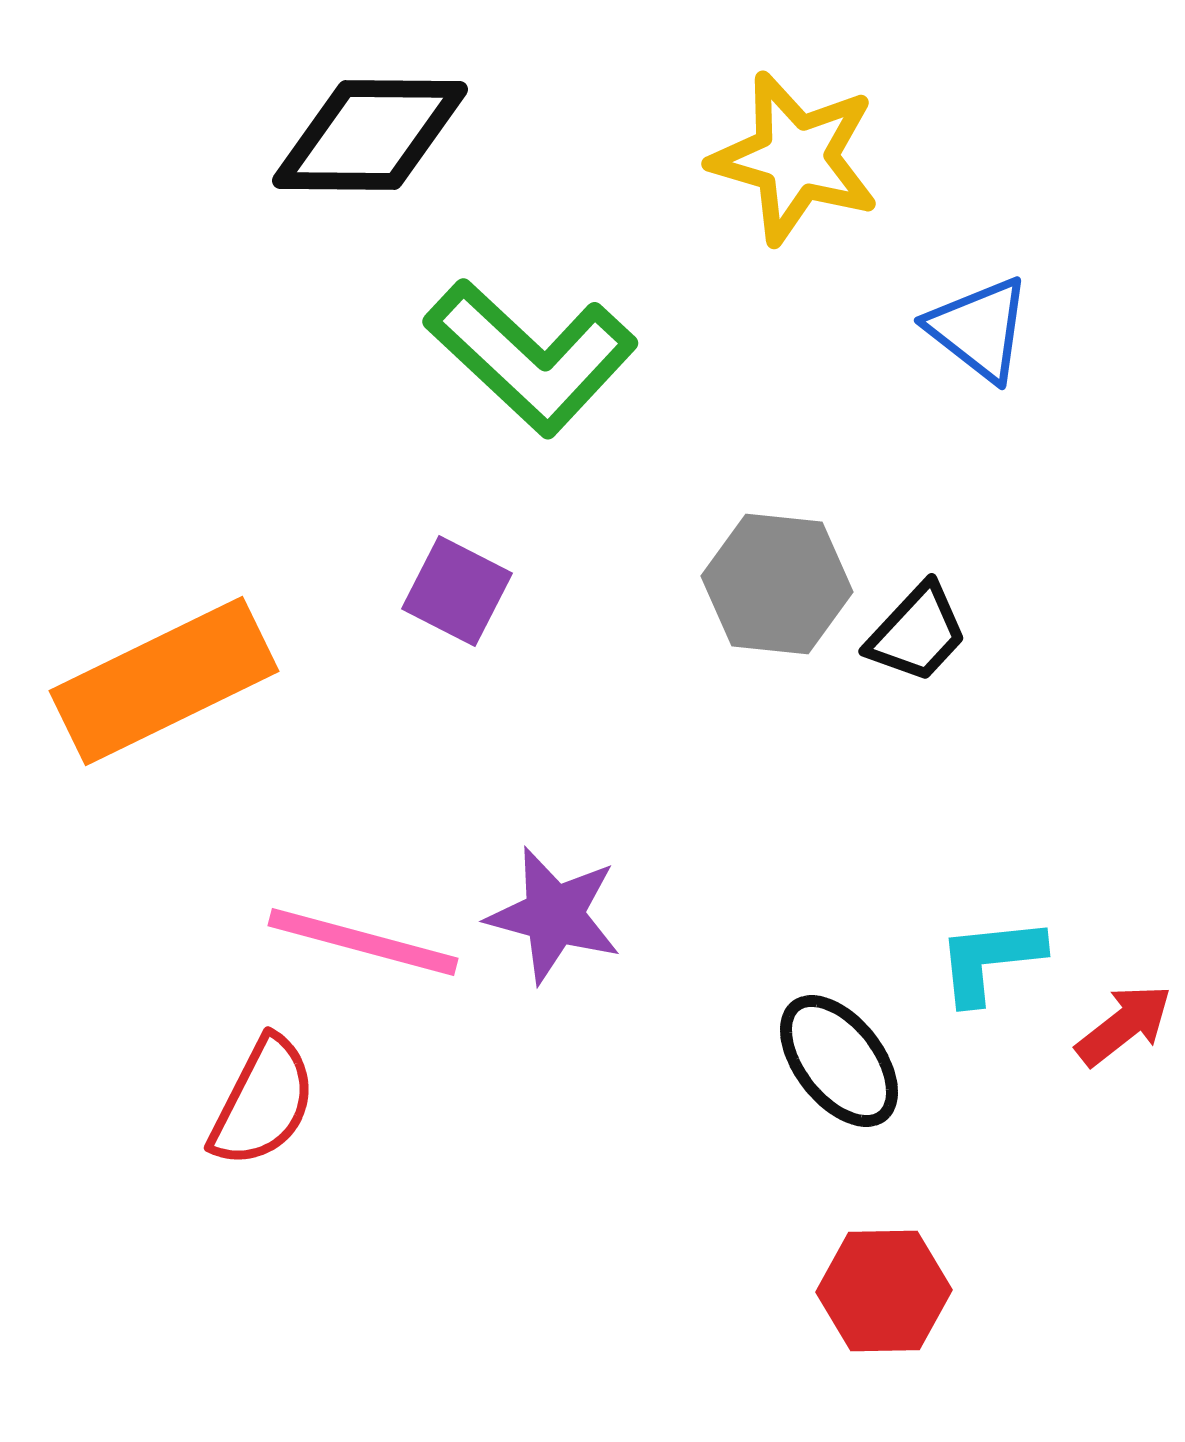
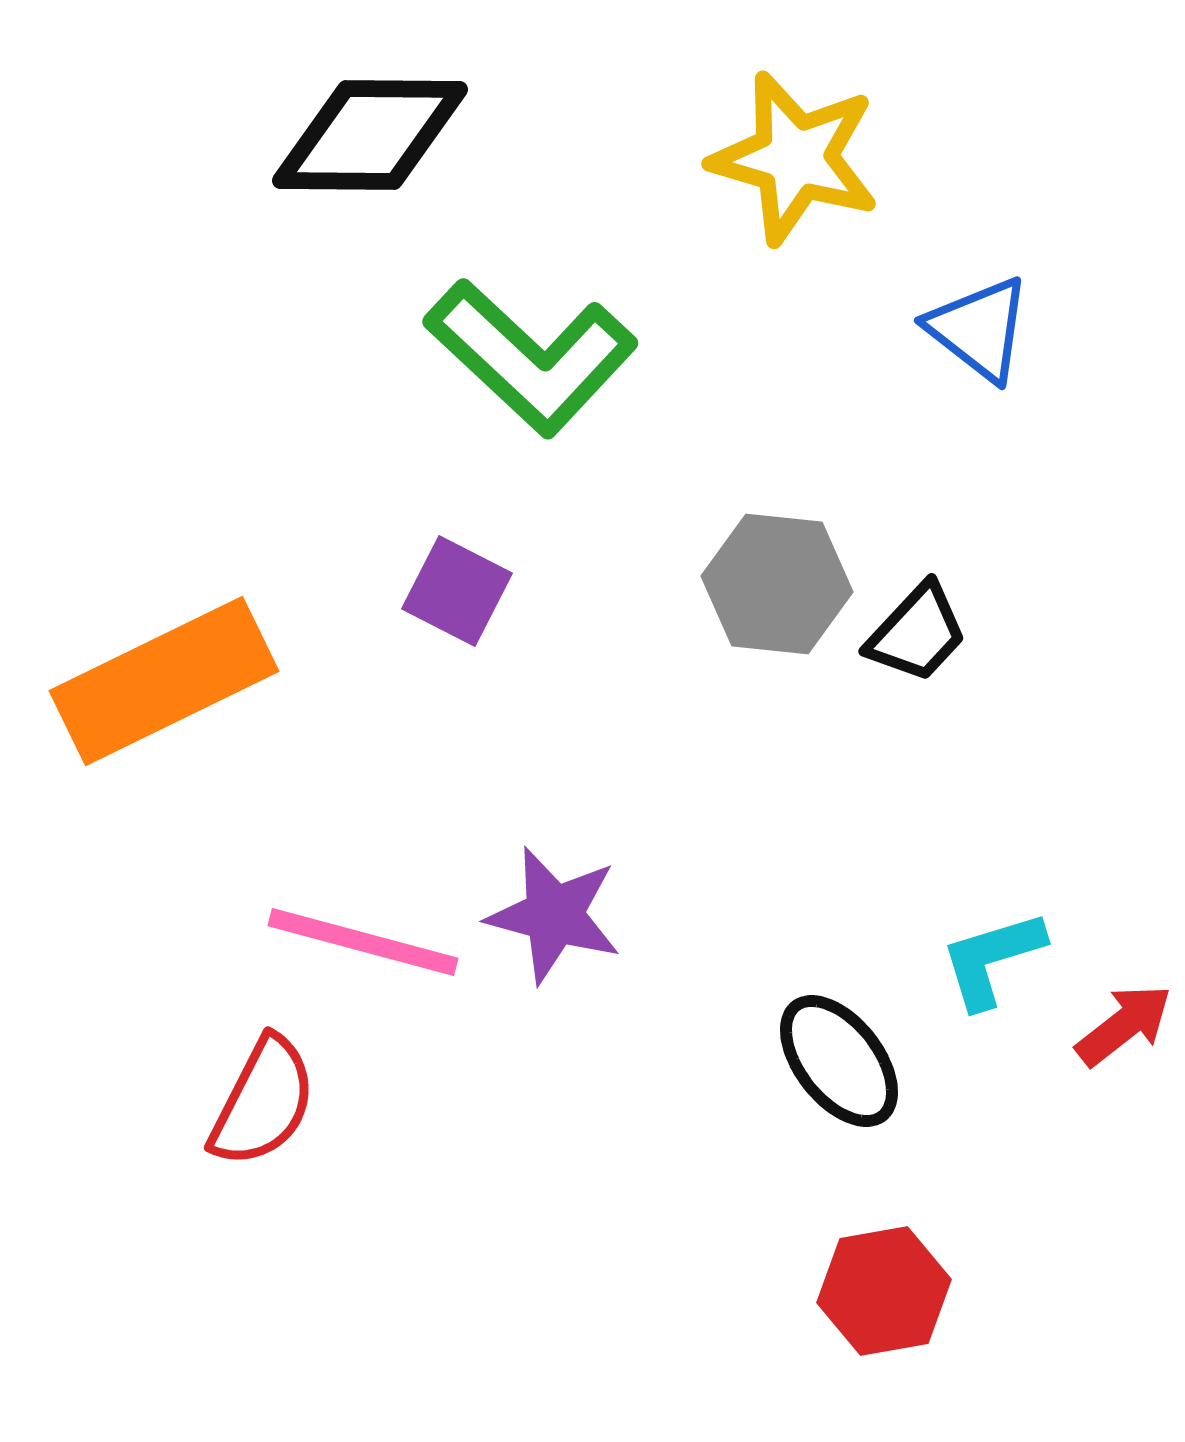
cyan L-shape: moved 2 px right, 1 px up; rotated 11 degrees counterclockwise
red hexagon: rotated 9 degrees counterclockwise
